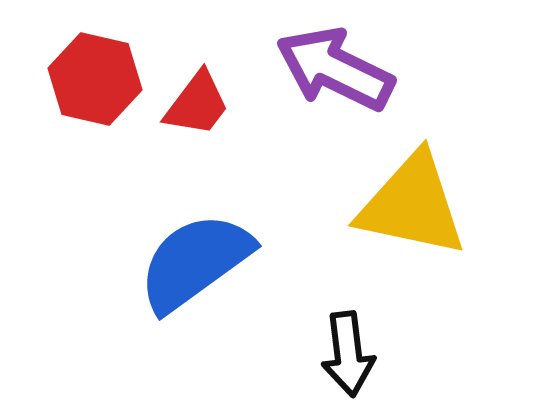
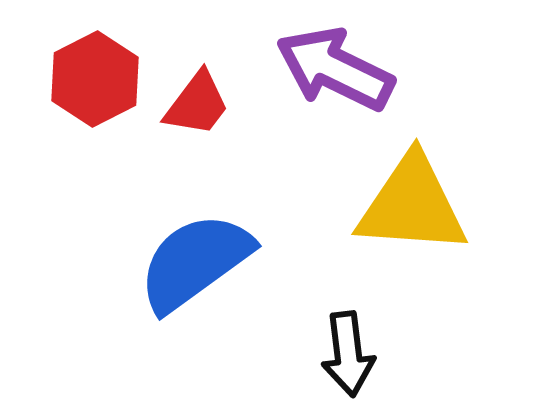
red hexagon: rotated 20 degrees clockwise
yellow triangle: rotated 8 degrees counterclockwise
